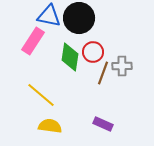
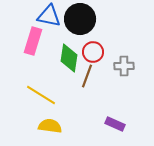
black circle: moved 1 px right, 1 px down
pink rectangle: rotated 16 degrees counterclockwise
green diamond: moved 1 px left, 1 px down
gray cross: moved 2 px right
brown line: moved 16 px left, 3 px down
yellow line: rotated 8 degrees counterclockwise
purple rectangle: moved 12 px right
